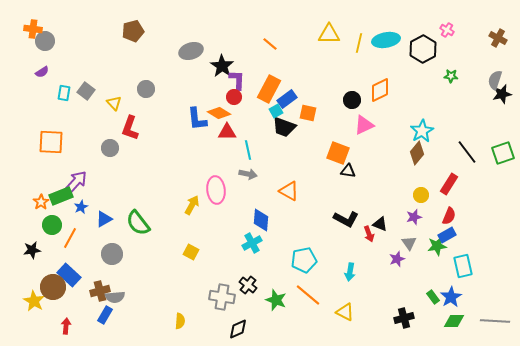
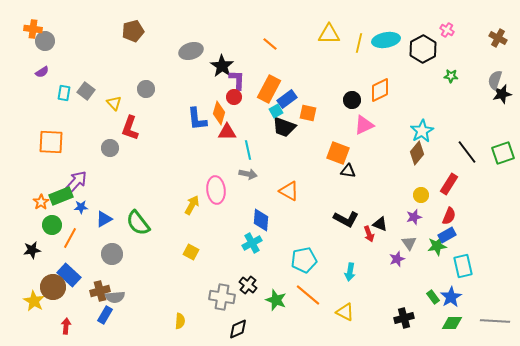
orange diamond at (219, 113): rotated 75 degrees clockwise
blue star at (81, 207): rotated 24 degrees clockwise
green diamond at (454, 321): moved 2 px left, 2 px down
